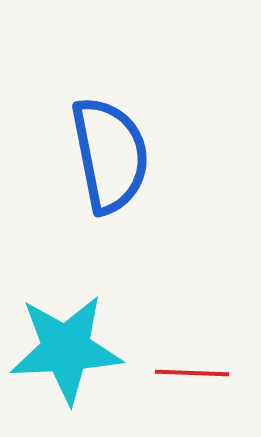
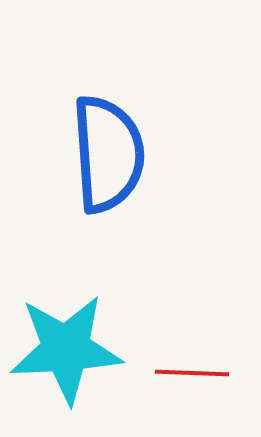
blue semicircle: moved 2 px left, 1 px up; rotated 7 degrees clockwise
